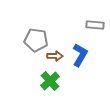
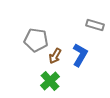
gray rectangle: rotated 12 degrees clockwise
brown arrow: rotated 119 degrees clockwise
